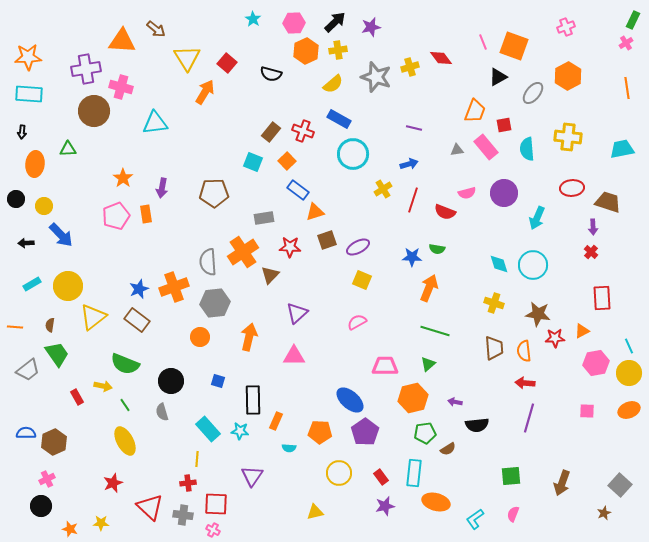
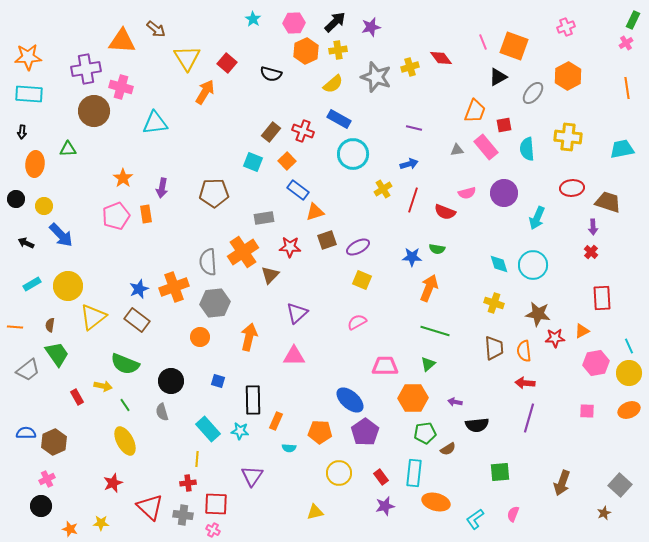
black arrow at (26, 243): rotated 28 degrees clockwise
orange hexagon at (413, 398): rotated 12 degrees clockwise
green square at (511, 476): moved 11 px left, 4 px up
